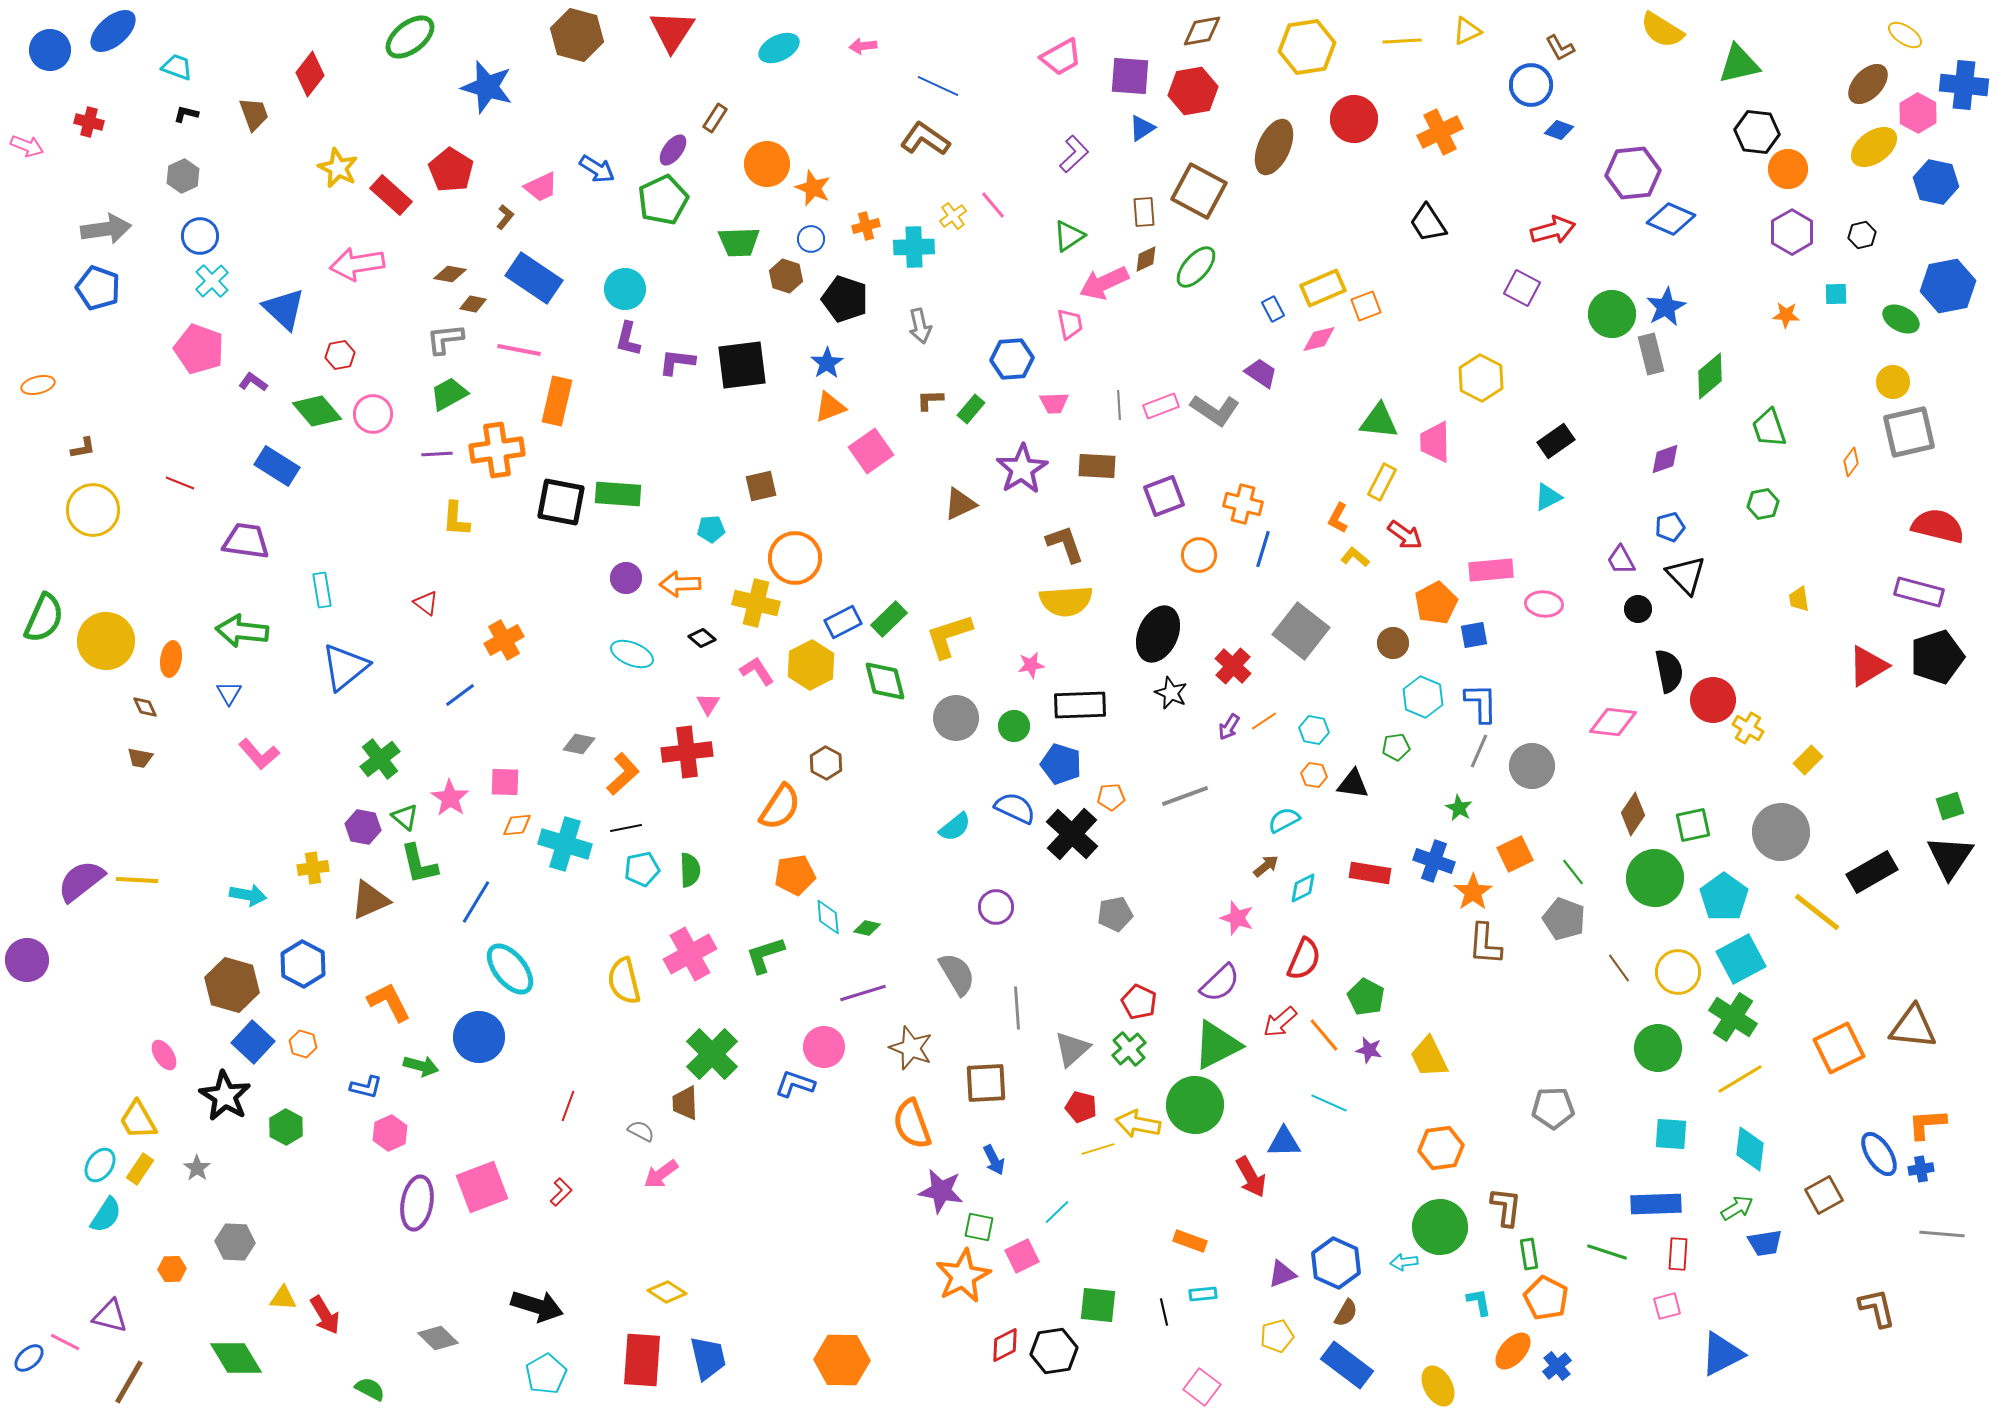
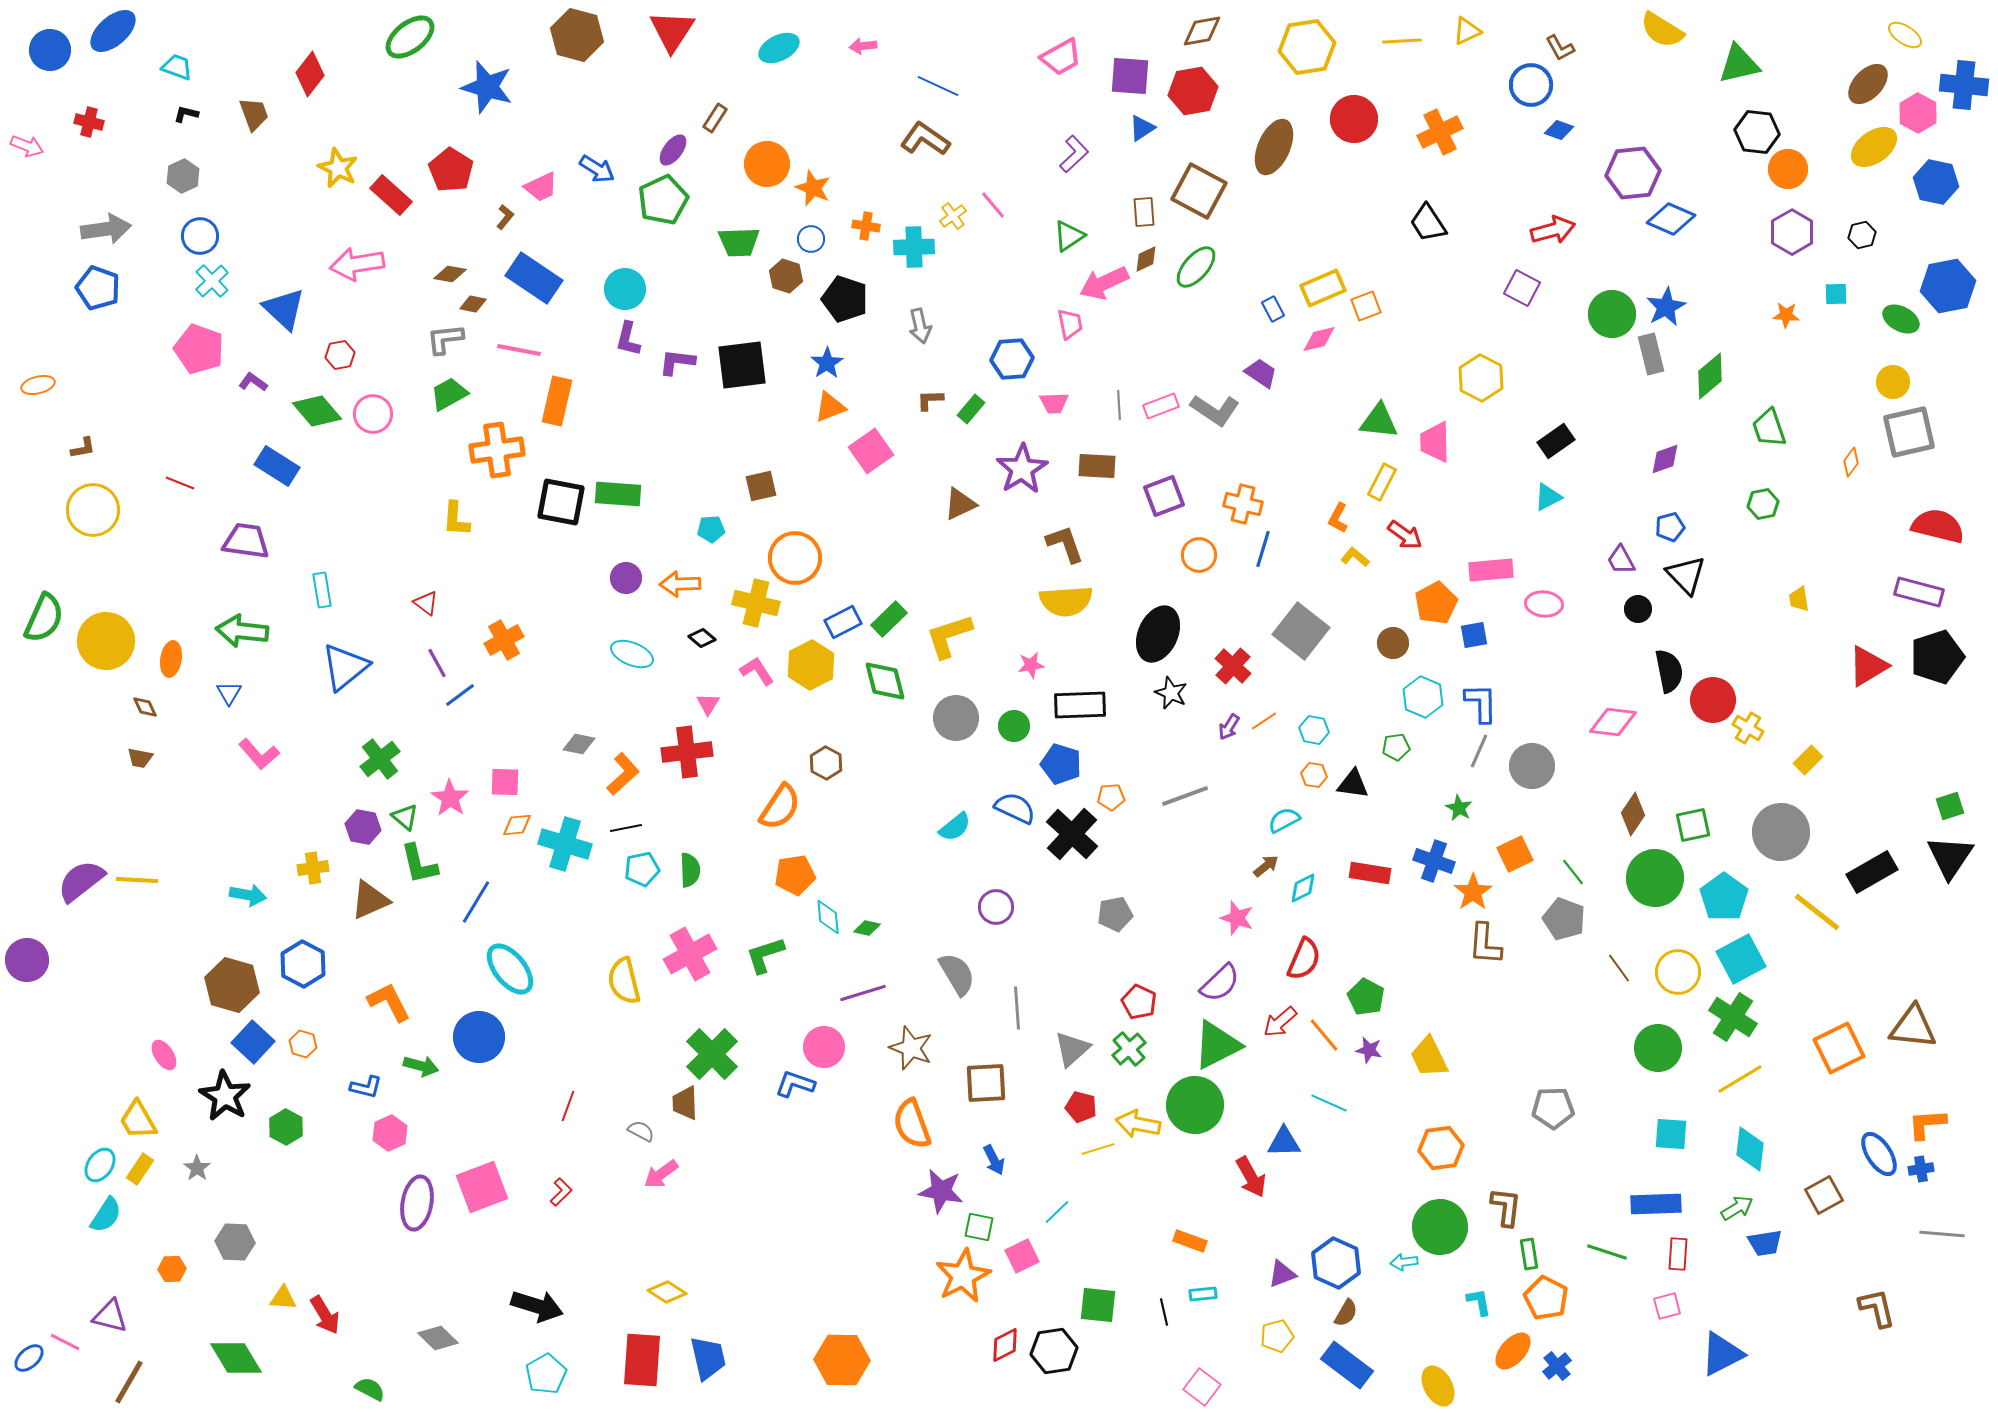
orange cross at (866, 226): rotated 24 degrees clockwise
purple line at (437, 454): moved 209 px down; rotated 64 degrees clockwise
